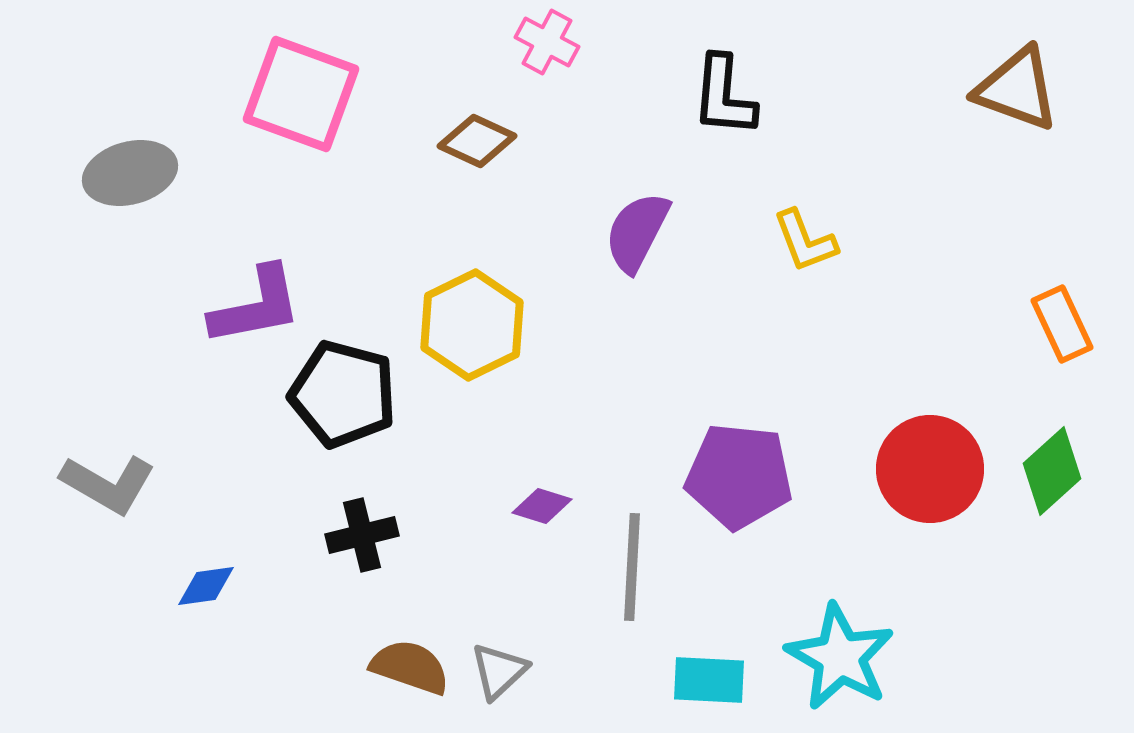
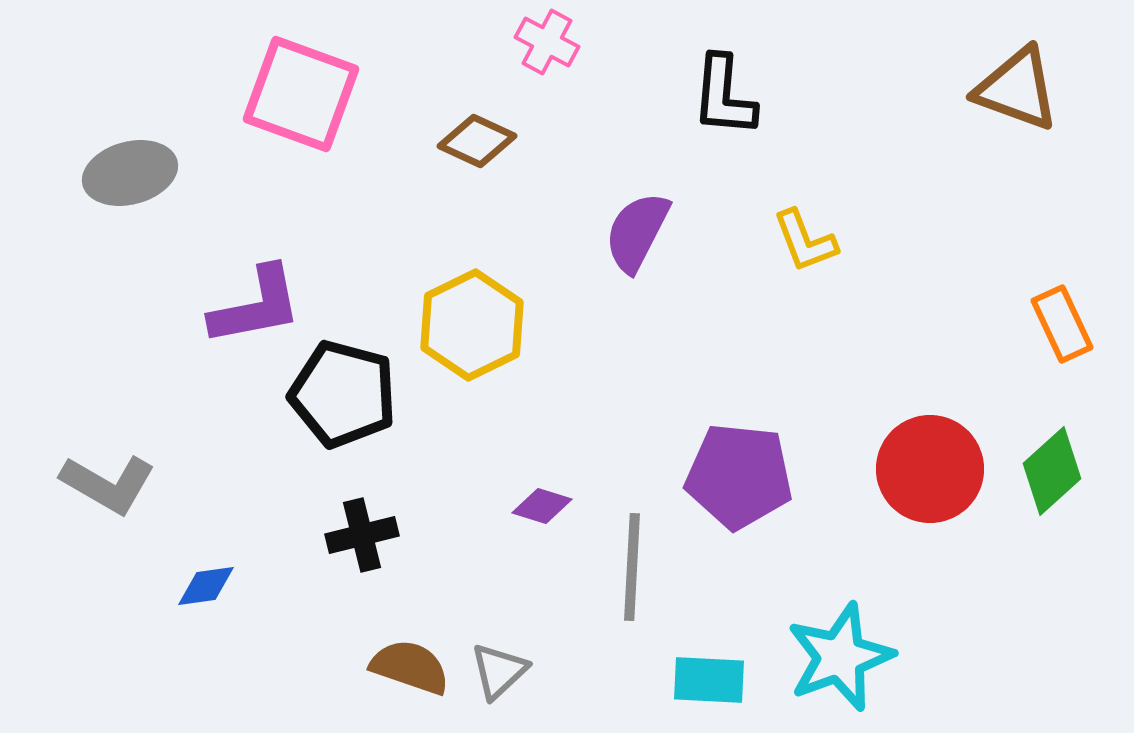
cyan star: rotated 22 degrees clockwise
